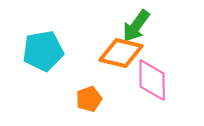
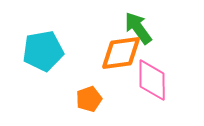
green arrow: moved 2 px right, 2 px down; rotated 108 degrees clockwise
orange diamond: rotated 21 degrees counterclockwise
